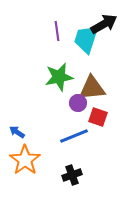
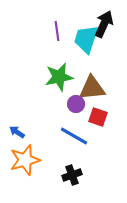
black arrow: rotated 36 degrees counterclockwise
purple circle: moved 2 px left, 1 px down
blue line: rotated 52 degrees clockwise
orange star: rotated 20 degrees clockwise
